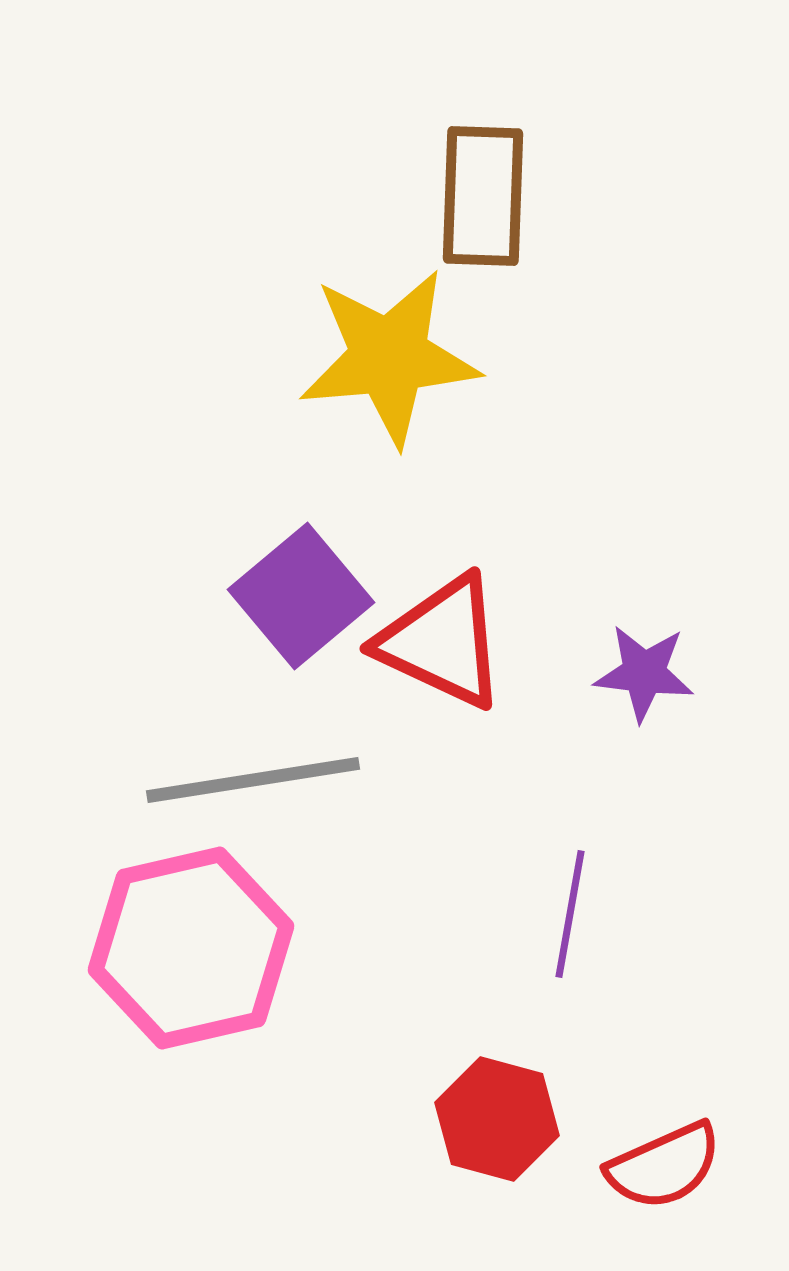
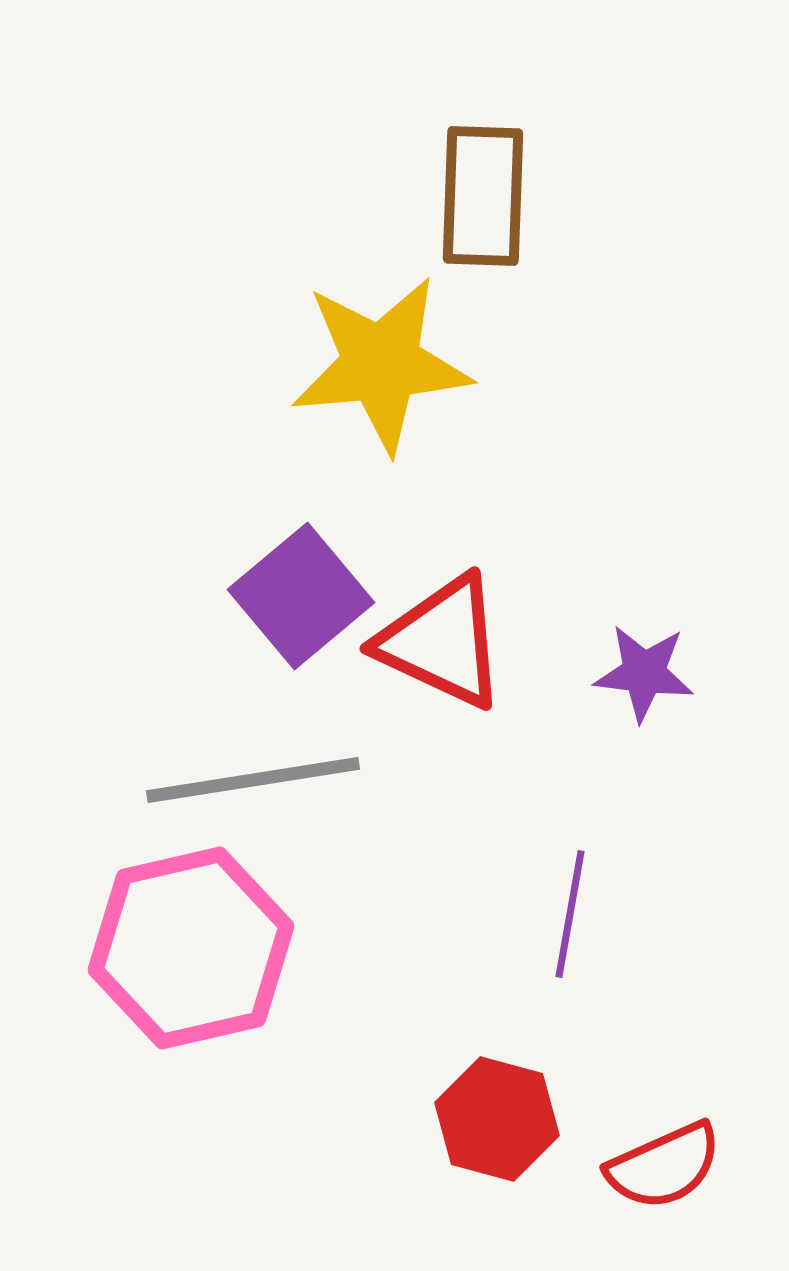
yellow star: moved 8 px left, 7 px down
